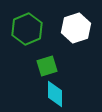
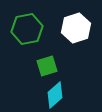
green hexagon: rotated 12 degrees clockwise
cyan diamond: moved 1 px down; rotated 48 degrees clockwise
